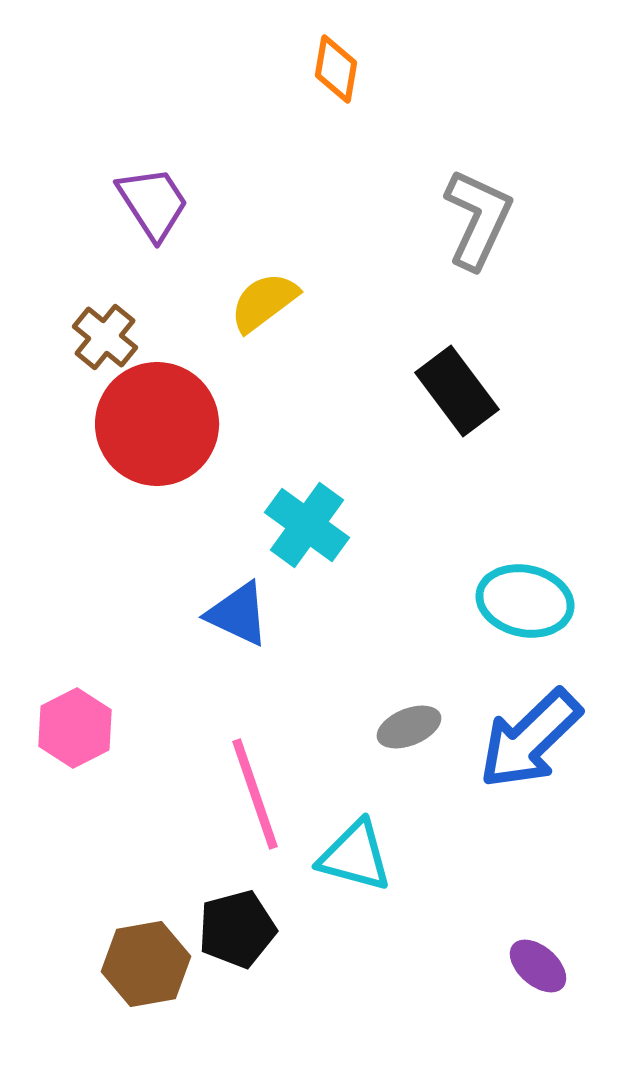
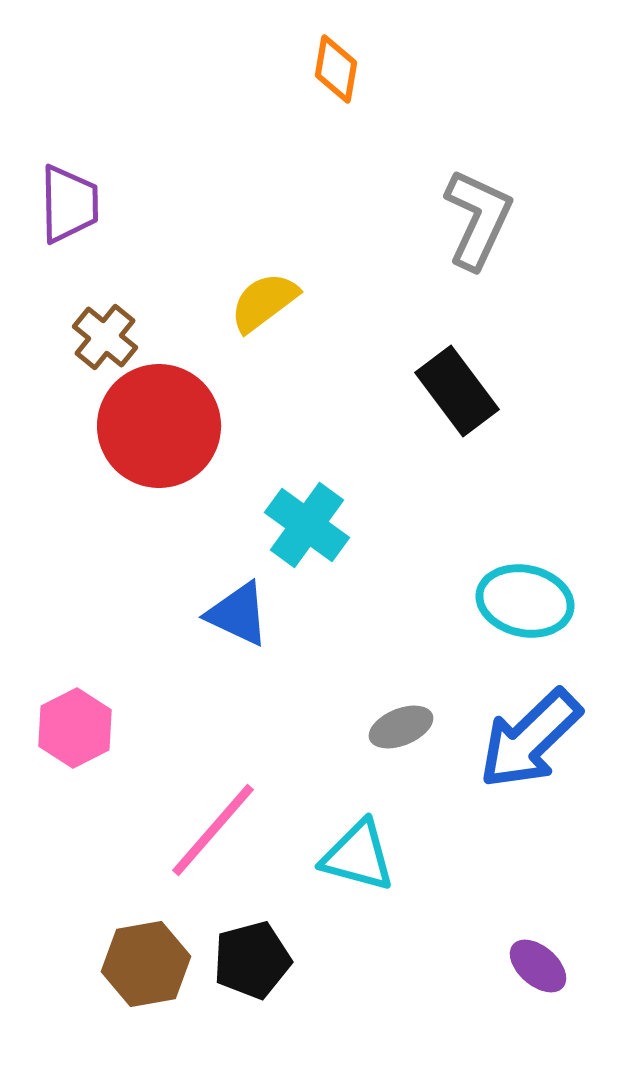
purple trapezoid: moved 84 px left, 1 px down; rotated 32 degrees clockwise
red circle: moved 2 px right, 2 px down
gray ellipse: moved 8 px left
pink line: moved 42 px left, 36 px down; rotated 60 degrees clockwise
cyan triangle: moved 3 px right
black pentagon: moved 15 px right, 31 px down
